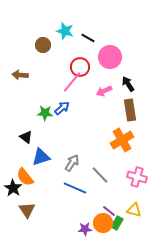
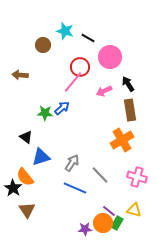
pink line: moved 1 px right
